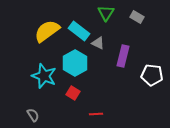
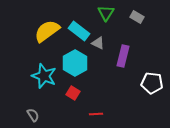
white pentagon: moved 8 px down
